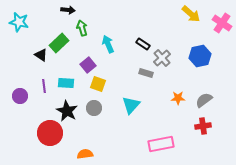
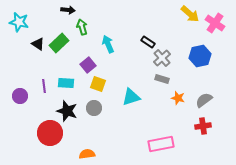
yellow arrow: moved 1 px left
pink cross: moved 7 px left
green arrow: moved 1 px up
black rectangle: moved 5 px right, 2 px up
black triangle: moved 3 px left, 11 px up
gray rectangle: moved 16 px right, 6 px down
orange star: rotated 16 degrees clockwise
cyan triangle: moved 8 px up; rotated 30 degrees clockwise
black star: rotated 10 degrees counterclockwise
orange semicircle: moved 2 px right
